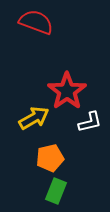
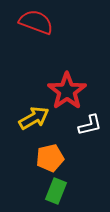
white L-shape: moved 3 px down
